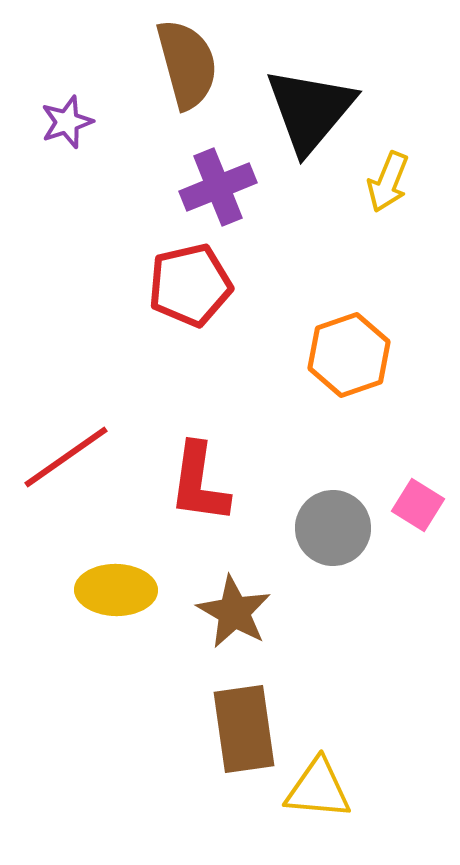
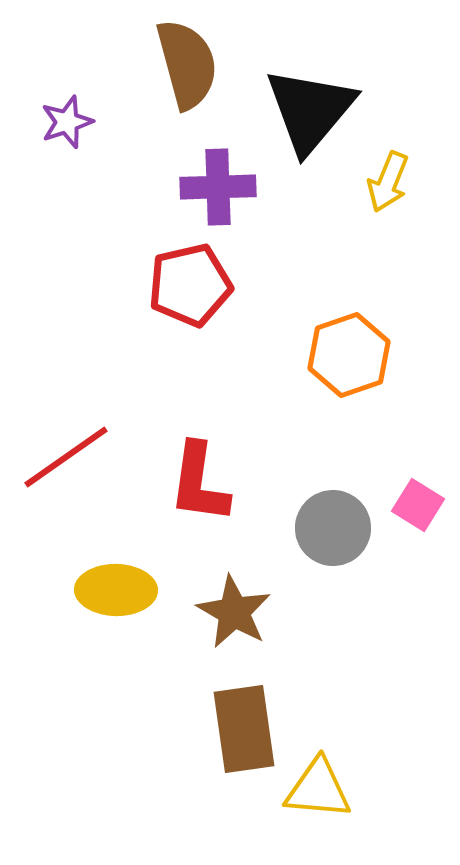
purple cross: rotated 20 degrees clockwise
